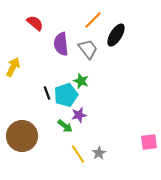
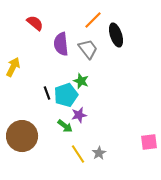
black ellipse: rotated 50 degrees counterclockwise
